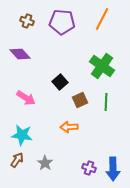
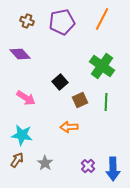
purple pentagon: rotated 15 degrees counterclockwise
purple cross: moved 1 px left, 2 px up; rotated 24 degrees clockwise
